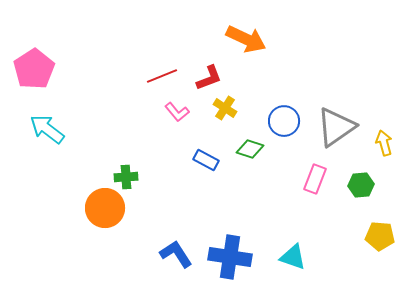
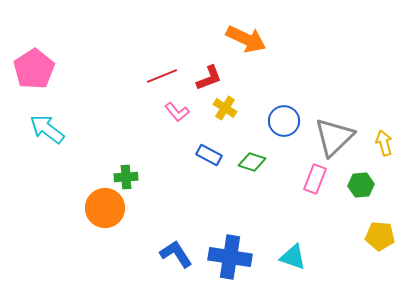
gray triangle: moved 2 px left, 10 px down; rotated 9 degrees counterclockwise
green diamond: moved 2 px right, 13 px down
blue rectangle: moved 3 px right, 5 px up
